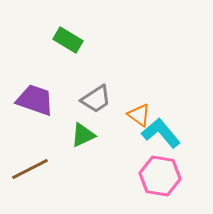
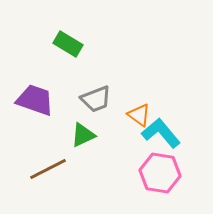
green rectangle: moved 4 px down
gray trapezoid: rotated 12 degrees clockwise
brown line: moved 18 px right
pink hexagon: moved 3 px up
